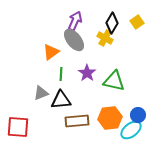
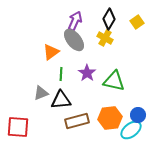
black diamond: moved 3 px left, 4 px up
brown rectangle: rotated 10 degrees counterclockwise
